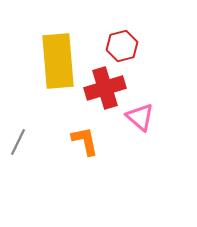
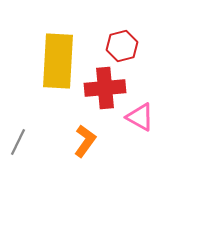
yellow rectangle: rotated 8 degrees clockwise
red cross: rotated 12 degrees clockwise
pink triangle: rotated 12 degrees counterclockwise
orange L-shape: rotated 48 degrees clockwise
